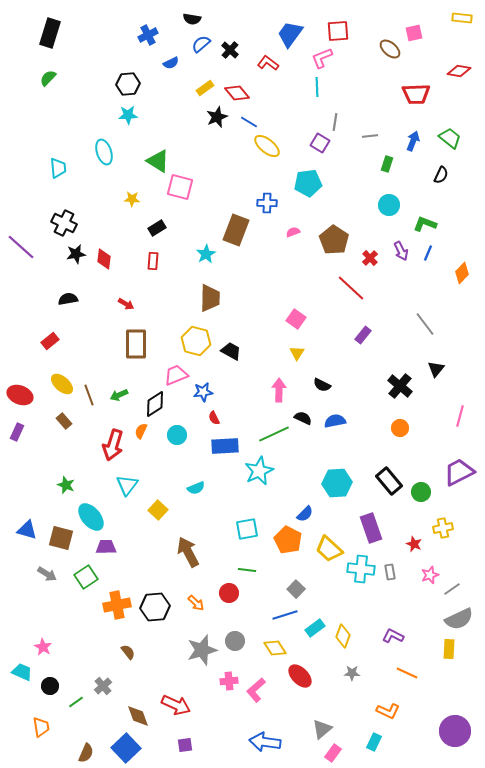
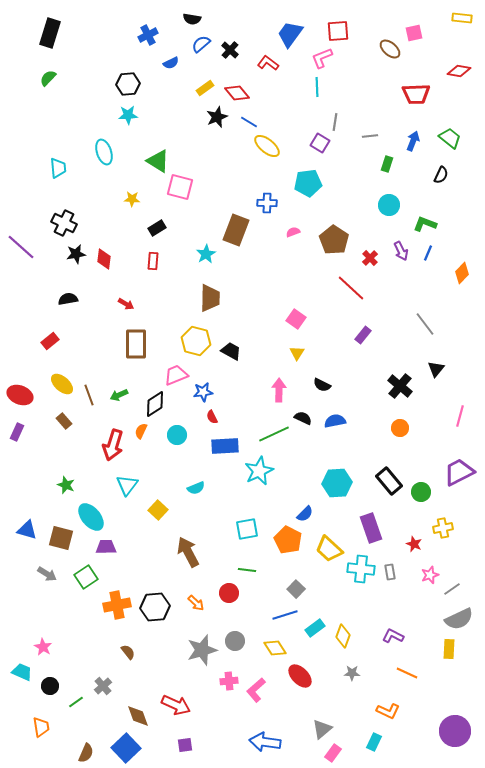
red semicircle at (214, 418): moved 2 px left, 1 px up
